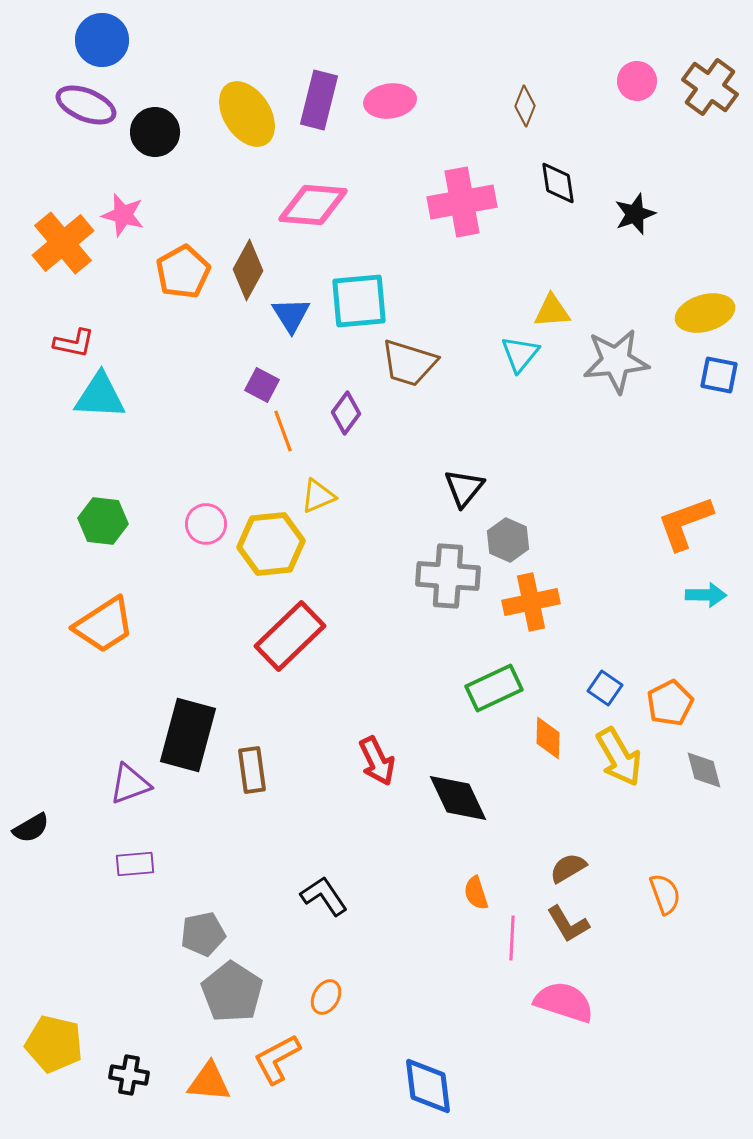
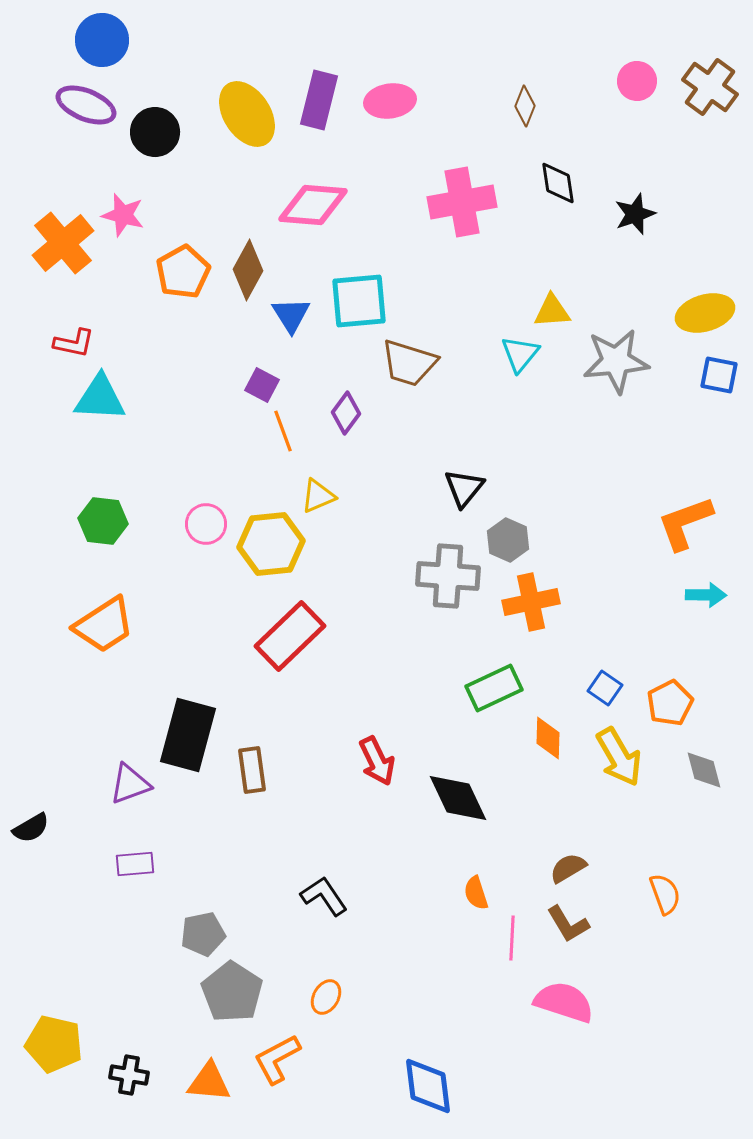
cyan triangle at (100, 396): moved 2 px down
